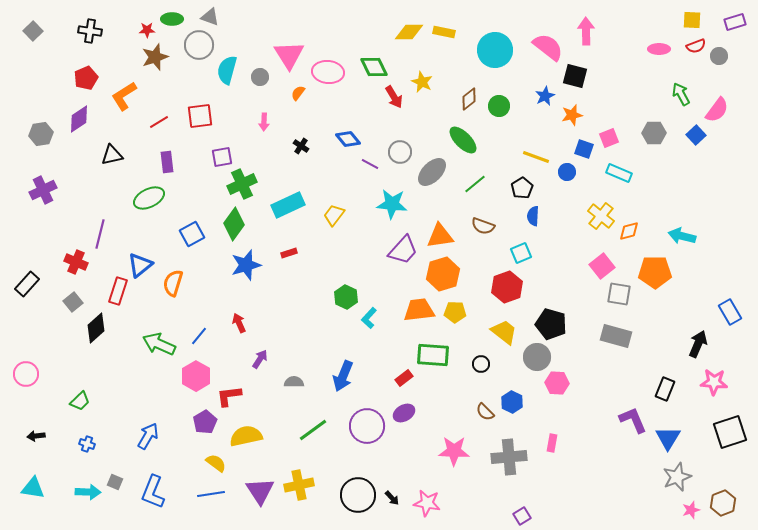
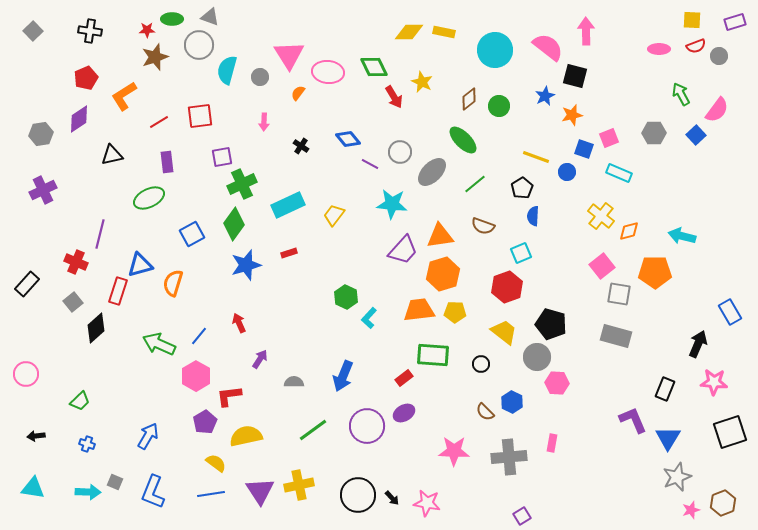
blue triangle at (140, 265): rotated 24 degrees clockwise
